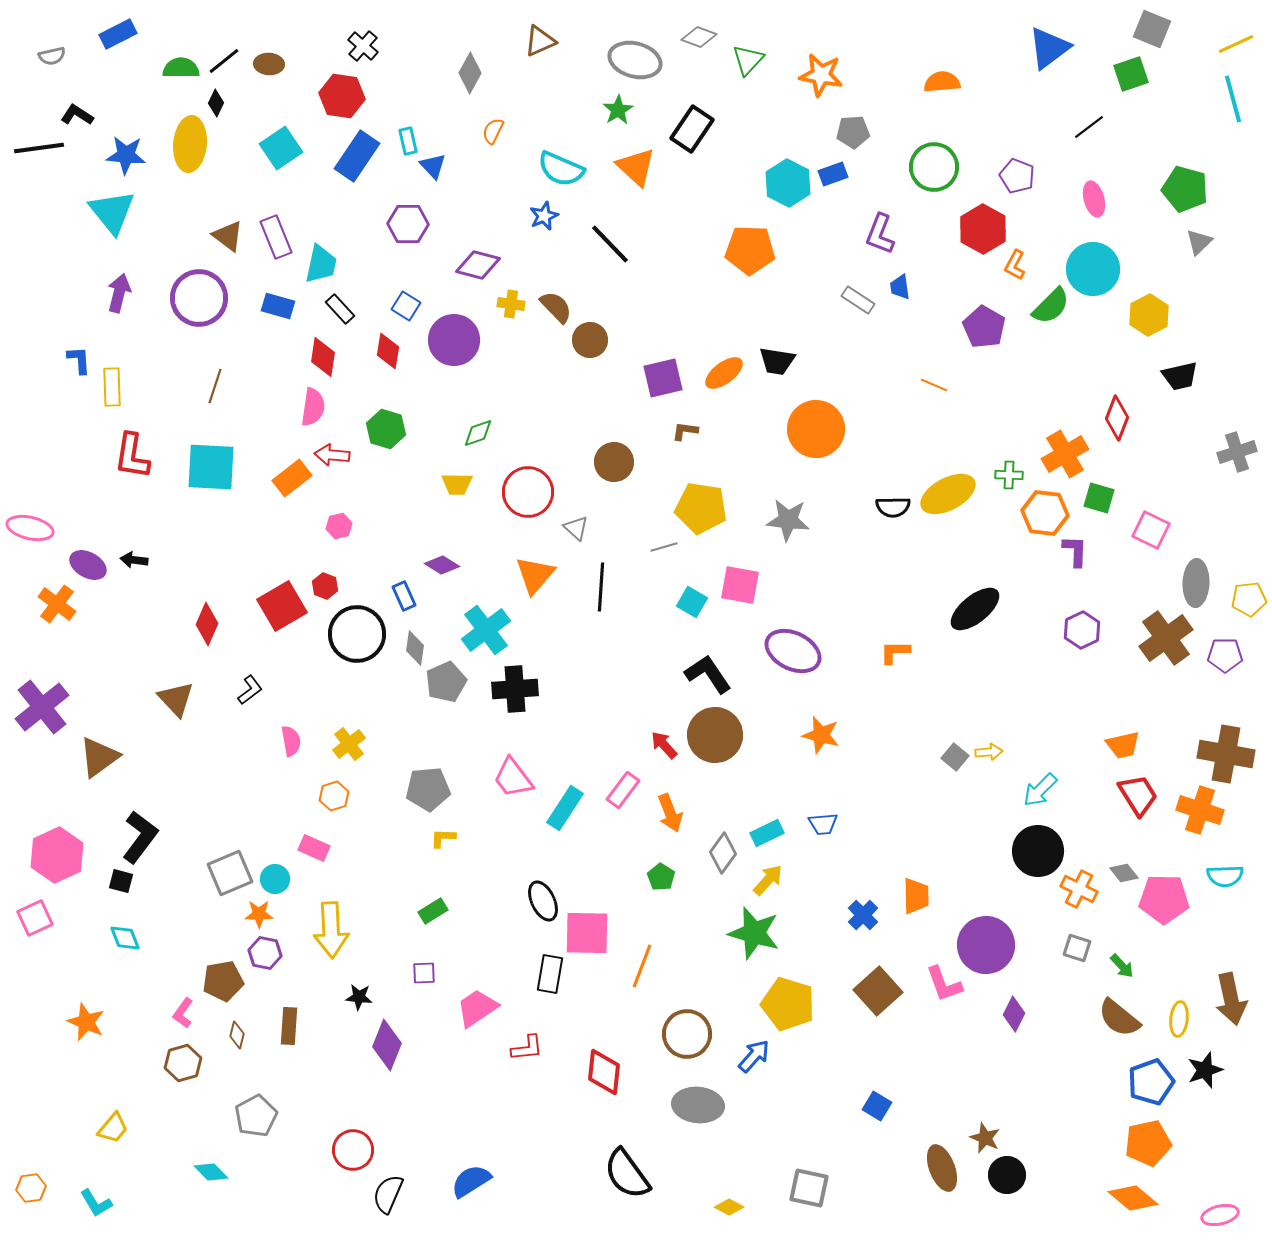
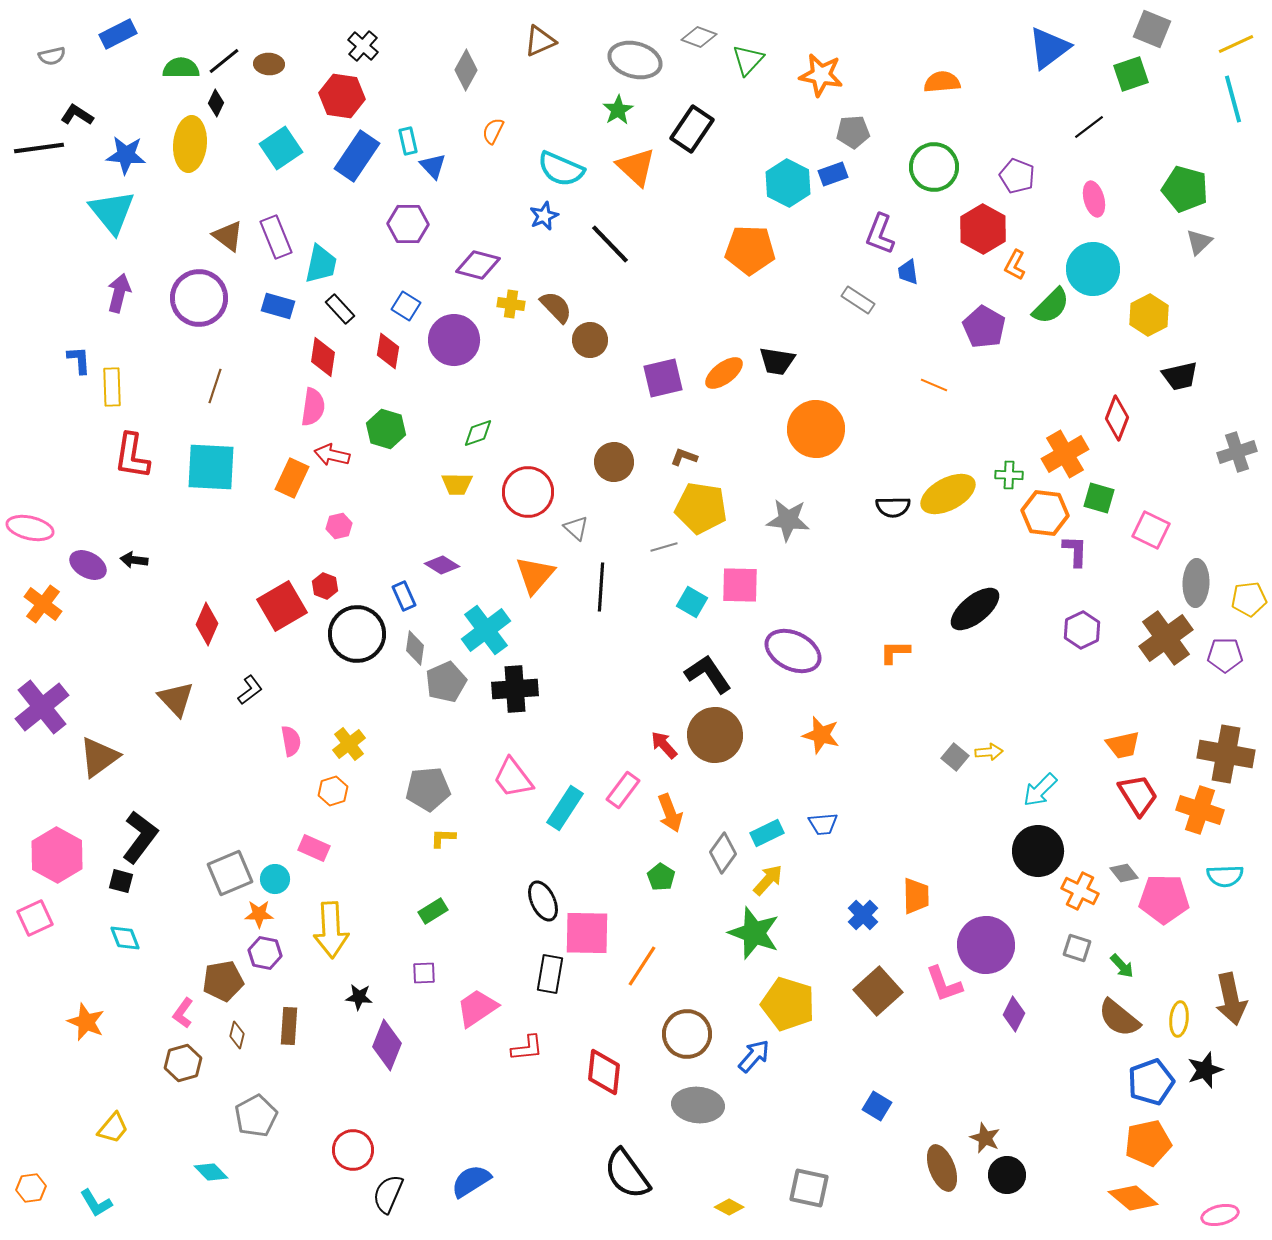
gray diamond at (470, 73): moved 4 px left, 3 px up
blue trapezoid at (900, 287): moved 8 px right, 15 px up
brown L-shape at (685, 431): moved 1 px left, 26 px down; rotated 12 degrees clockwise
red arrow at (332, 455): rotated 8 degrees clockwise
orange rectangle at (292, 478): rotated 27 degrees counterclockwise
pink square at (740, 585): rotated 9 degrees counterclockwise
orange cross at (57, 604): moved 14 px left
orange hexagon at (334, 796): moved 1 px left, 5 px up
pink hexagon at (57, 855): rotated 6 degrees counterclockwise
orange cross at (1079, 889): moved 1 px right, 2 px down
green star at (754, 933): rotated 4 degrees clockwise
orange line at (642, 966): rotated 12 degrees clockwise
